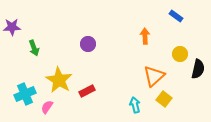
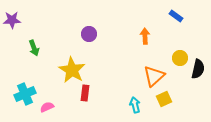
purple star: moved 7 px up
purple circle: moved 1 px right, 10 px up
yellow circle: moved 4 px down
yellow star: moved 13 px right, 10 px up
red rectangle: moved 2 px left, 2 px down; rotated 56 degrees counterclockwise
yellow square: rotated 28 degrees clockwise
pink semicircle: rotated 32 degrees clockwise
